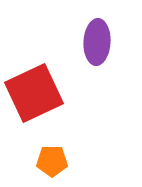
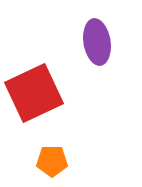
purple ellipse: rotated 12 degrees counterclockwise
